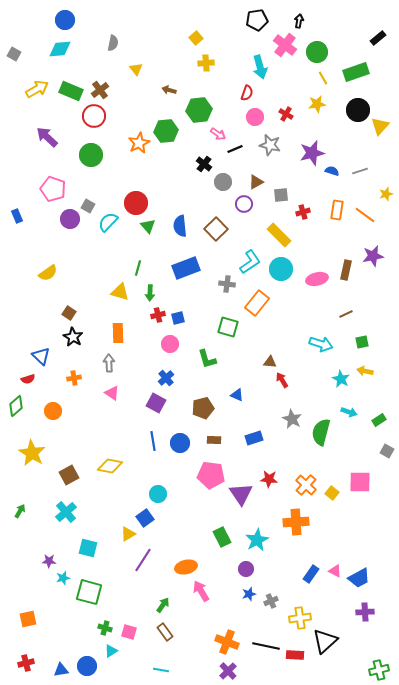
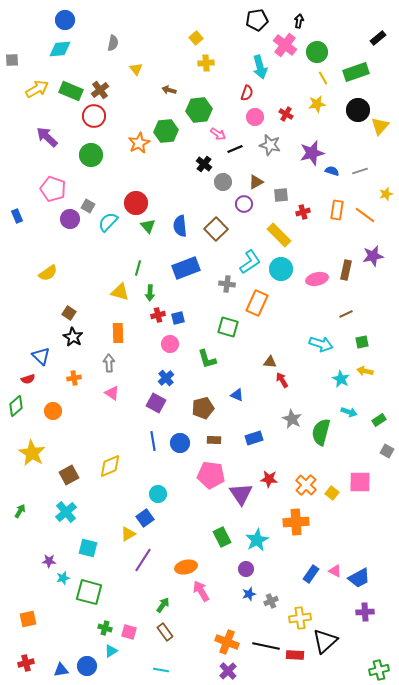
gray square at (14, 54): moved 2 px left, 6 px down; rotated 32 degrees counterclockwise
orange rectangle at (257, 303): rotated 15 degrees counterclockwise
yellow diamond at (110, 466): rotated 35 degrees counterclockwise
